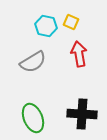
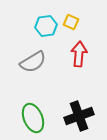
cyan hexagon: rotated 20 degrees counterclockwise
red arrow: rotated 15 degrees clockwise
black cross: moved 3 px left, 2 px down; rotated 24 degrees counterclockwise
